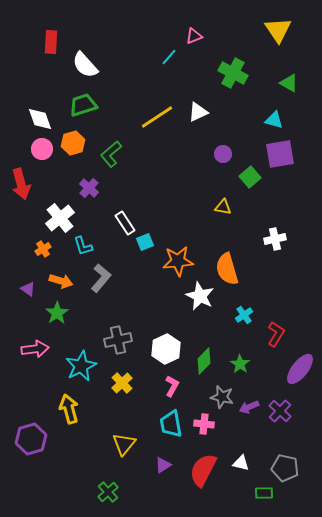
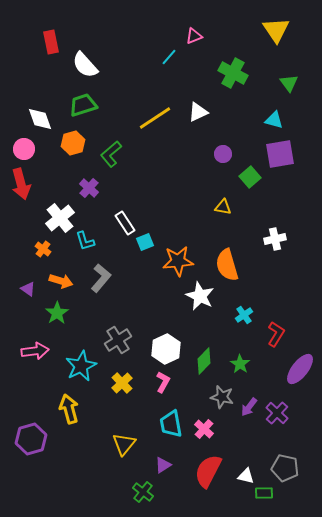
yellow triangle at (278, 30): moved 2 px left
red rectangle at (51, 42): rotated 15 degrees counterclockwise
green triangle at (289, 83): rotated 24 degrees clockwise
yellow line at (157, 117): moved 2 px left, 1 px down
pink circle at (42, 149): moved 18 px left
cyan L-shape at (83, 246): moved 2 px right, 5 px up
orange cross at (43, 249): rotated 21 degrees counterclockwise
orange semicircle at (227, 269): moved 4 px up
gray cross at (118, 340): rotated 20 degrees counterclockwise
pink arrow at (35, 349): moved 2 px down
pink L-shape at (172, 386): moved 9 px left, 4 px up
purple arrow at (249, 407): rotated 30 degrees counterclockwise
purple cross at (280, 411): moved 3 px left, 2 px down
pink cross at (204, 424): moved 5 px down; rotated 36 degrees clockwise
white triangle at (241, 463): moved 5 px right, 13 px down
red semicircle at (203, 470): moved 5 px right, 1 px down
green cross at (108, 492): moved 35 px right; rotated 10 degrees counterclockwise
